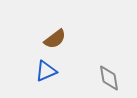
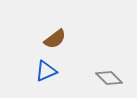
gray diamond: rotated 36 degrees counterclockwise
